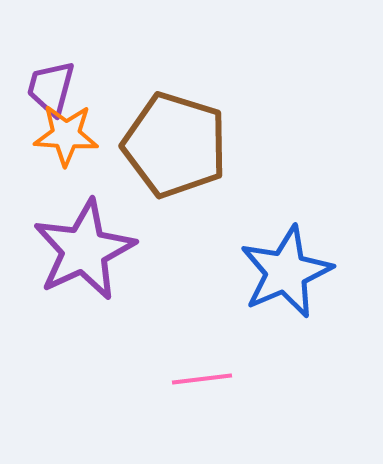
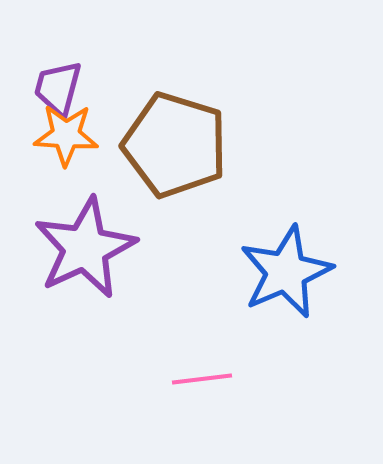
purple trapezoid: moved 7 px right
purple star: moved 1 px right, 2 px up
